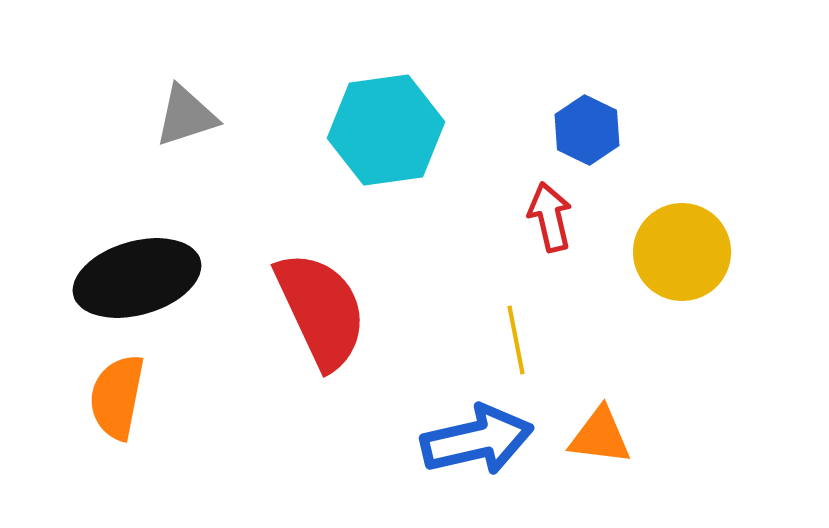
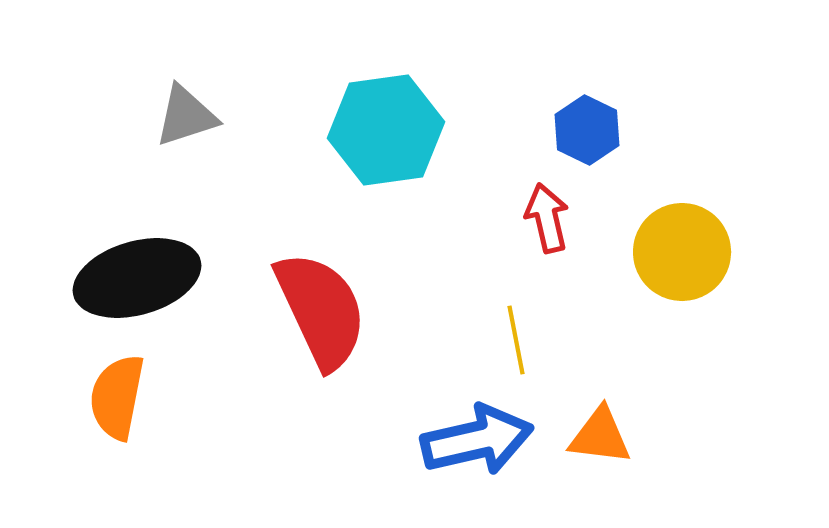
red arrow: moved 3 px left, 1 px down
